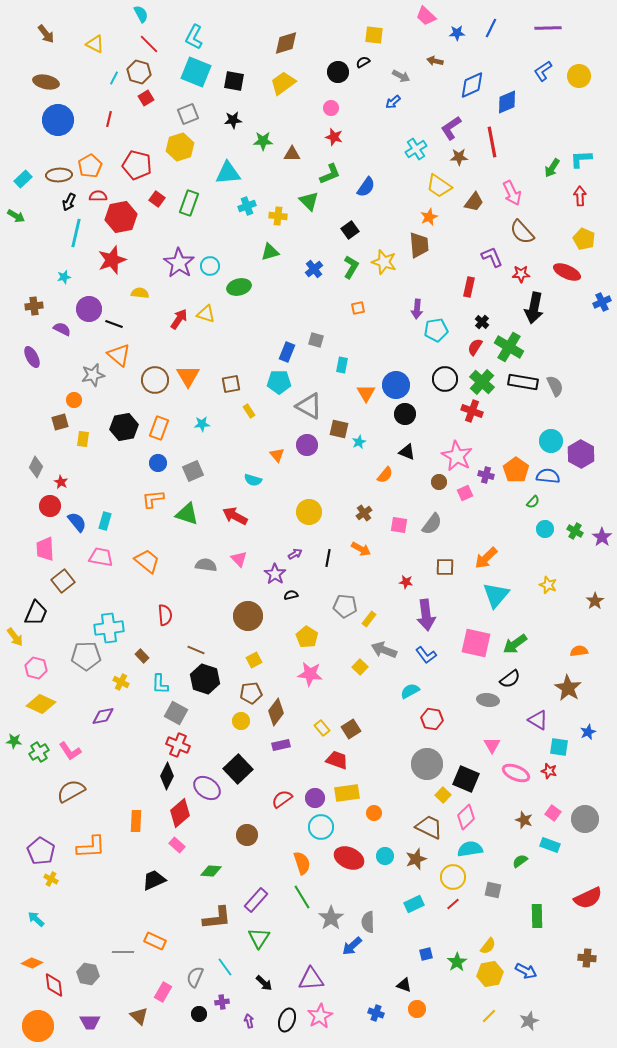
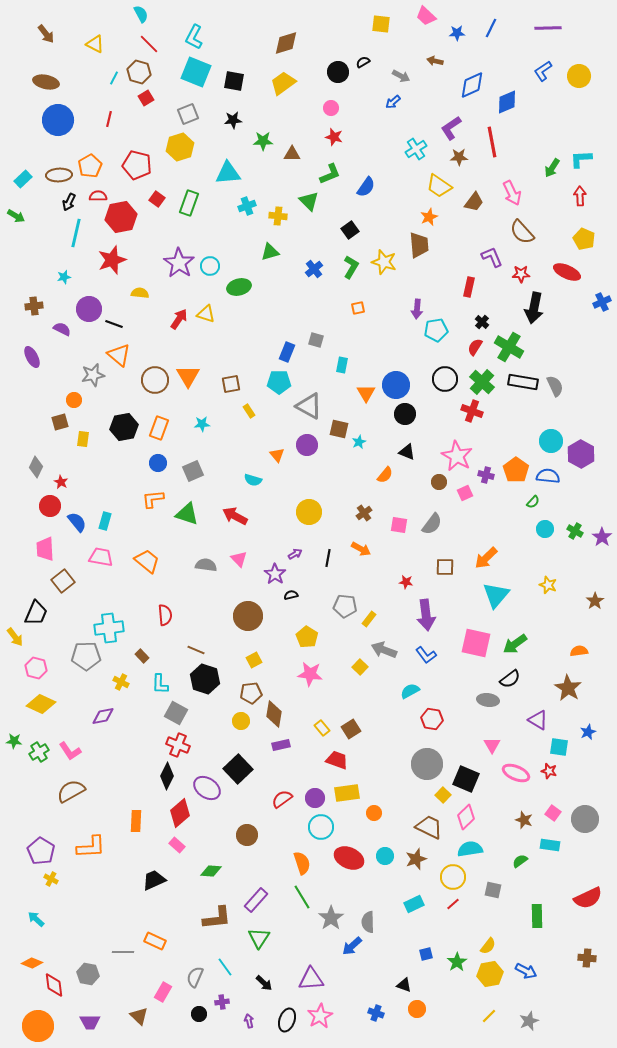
yellow square at (374, 35): moved 7 px right, 11 px up
brown diamond at (276, 712): moved 2 px left, 2 px down; rotated 28 degrees counterclockwise
cyan rectangle at (550, 845): rotated 12 degrees counterclockwise
